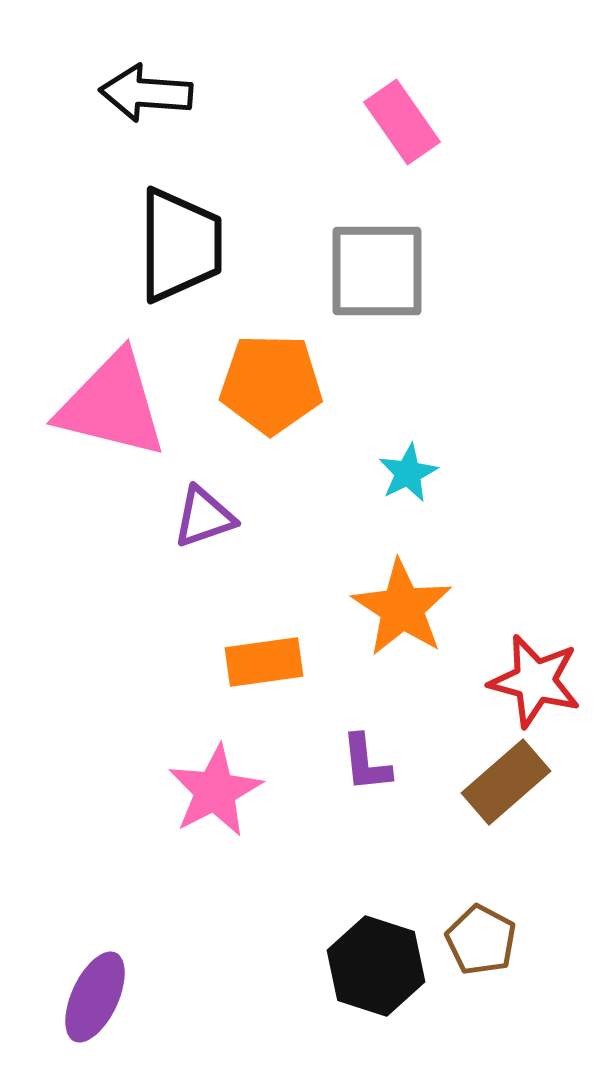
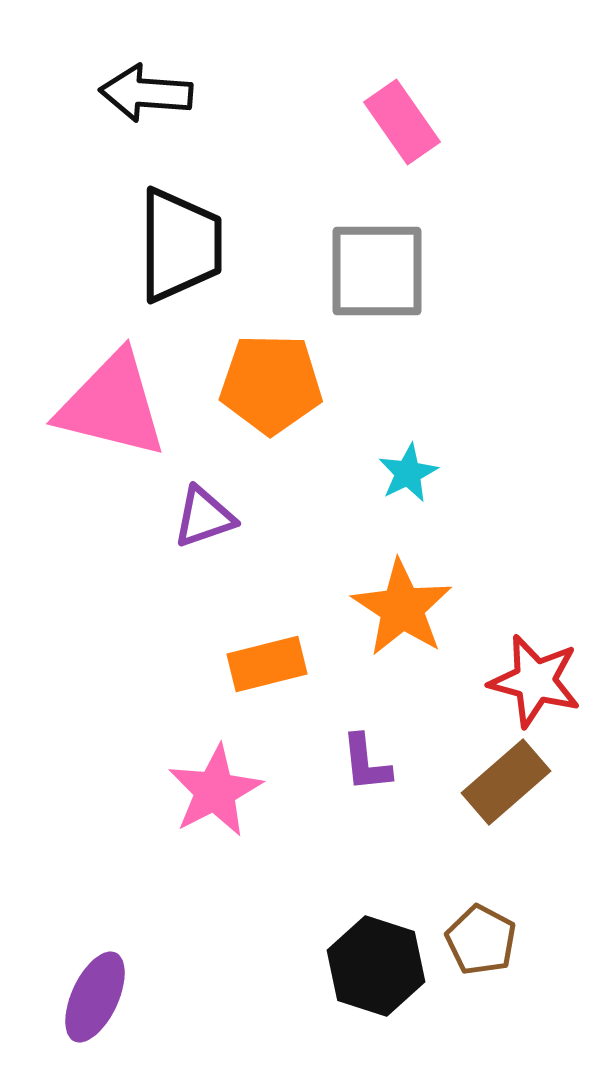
orange rectangle: moved 3 px right, 2 px down; rotated 6 degrees counterclockwise
